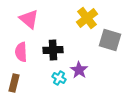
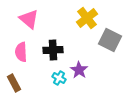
gray square: rotated 10 degrees clockwise
brown rectangle: rotated 42 degrees counterclockwise
